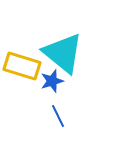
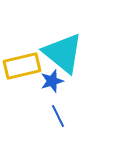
yellow rectangle: rotated 30 degrees counterclockwise
